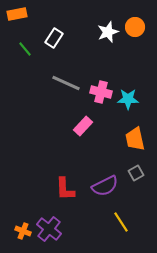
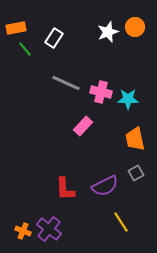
orange rectangle: moved 1 px left, 14 px down
